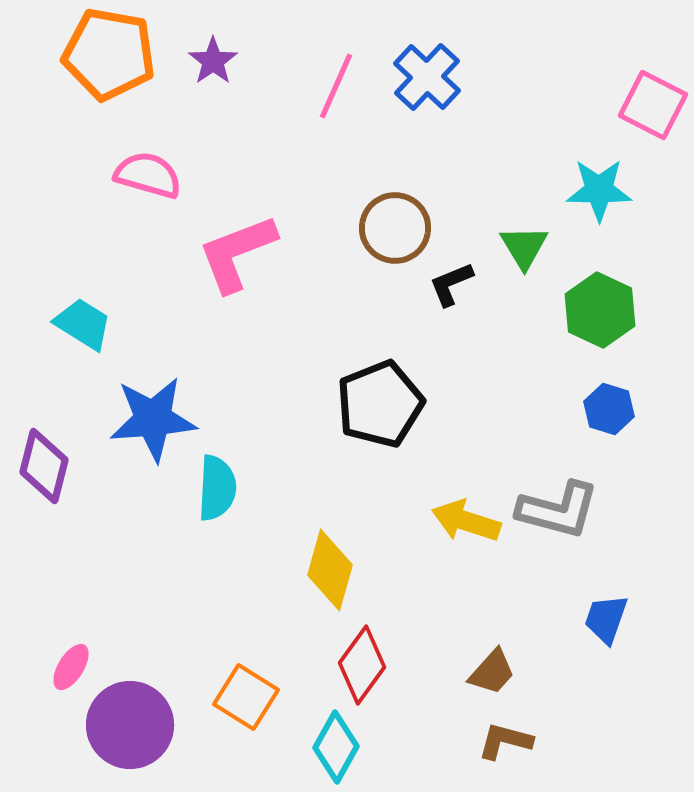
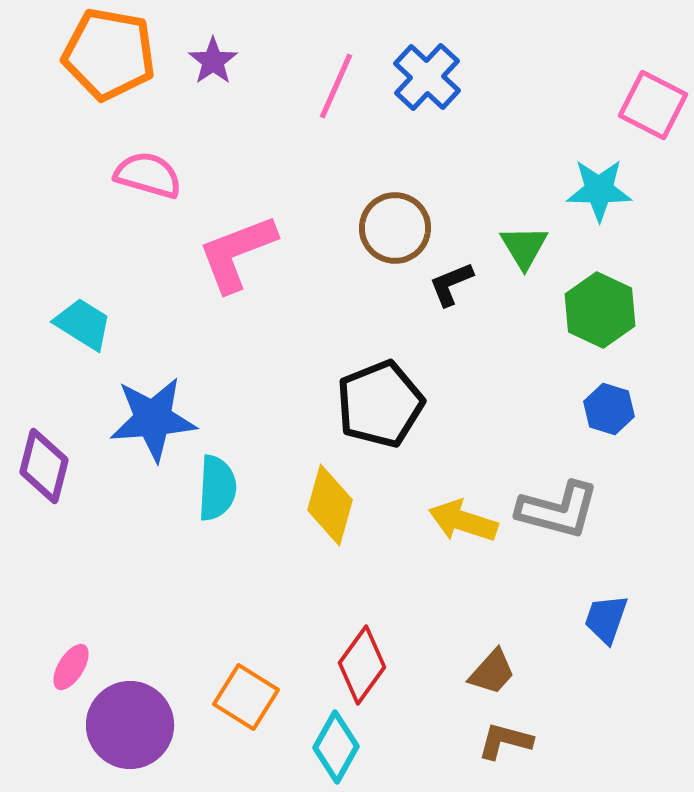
yellow arrow: moved 3 px left
yellow diamond: moved 65 px up
